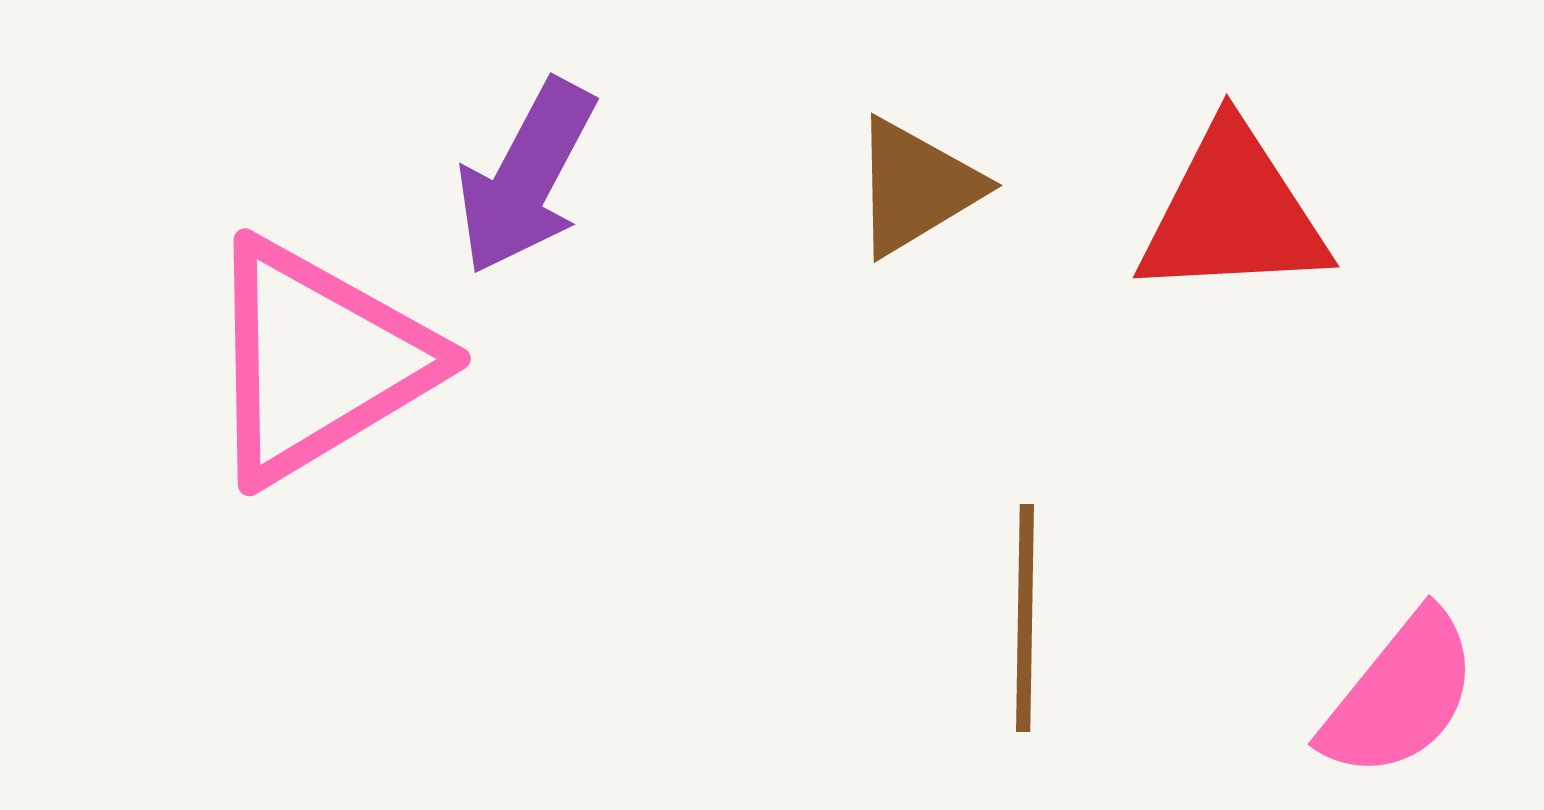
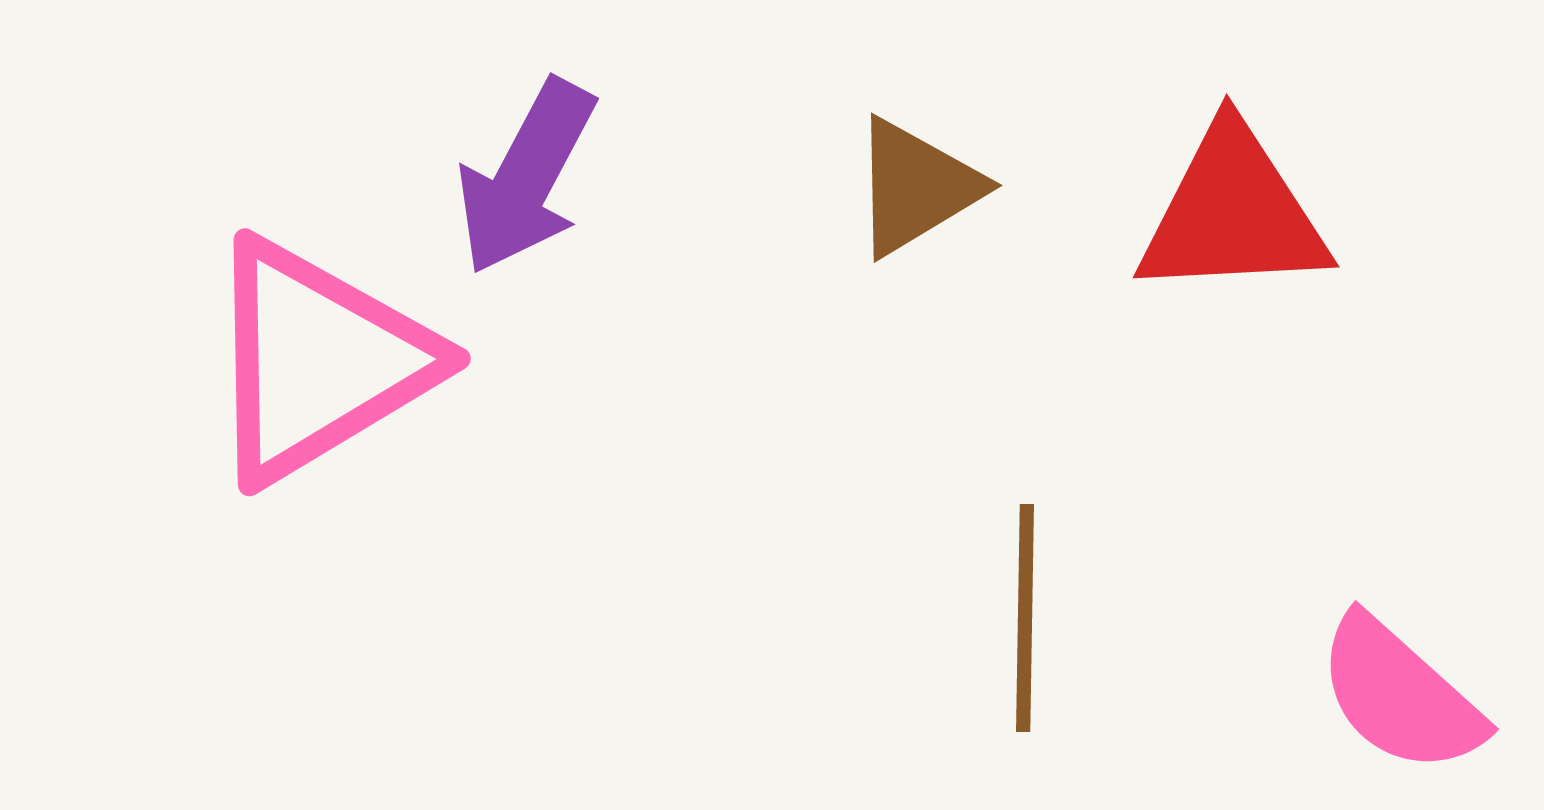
pink semicircle: rotated 93 degrees clockwise
